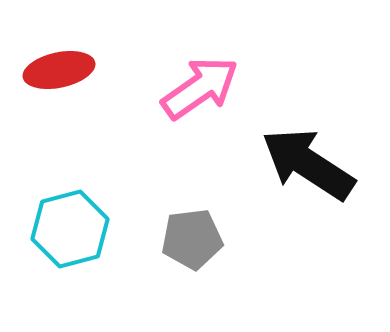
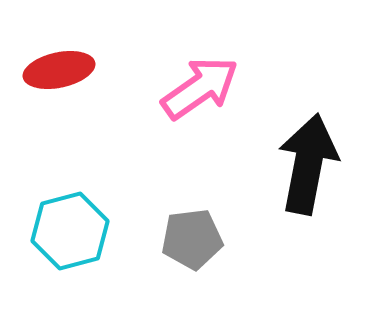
black arrow: rotated 68 degrees clockwise
cyan hexagon: moved 2 px down
